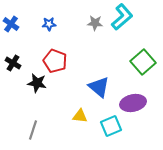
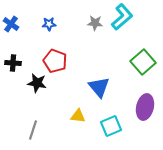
black cross: rotated 28 degrees counterclockwise
blue triangle: rotated 10 degrees clockwise
purple ellipse: moved 12 px right, 4 px down; rotated 65 degrees counterclockwise
yellow triangle: moved 2 px left
